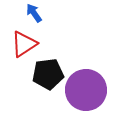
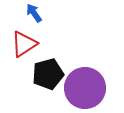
black pentagon: rotated 8 degrees counterclockwise
purple circle: moved 1 px left, 2 px up
